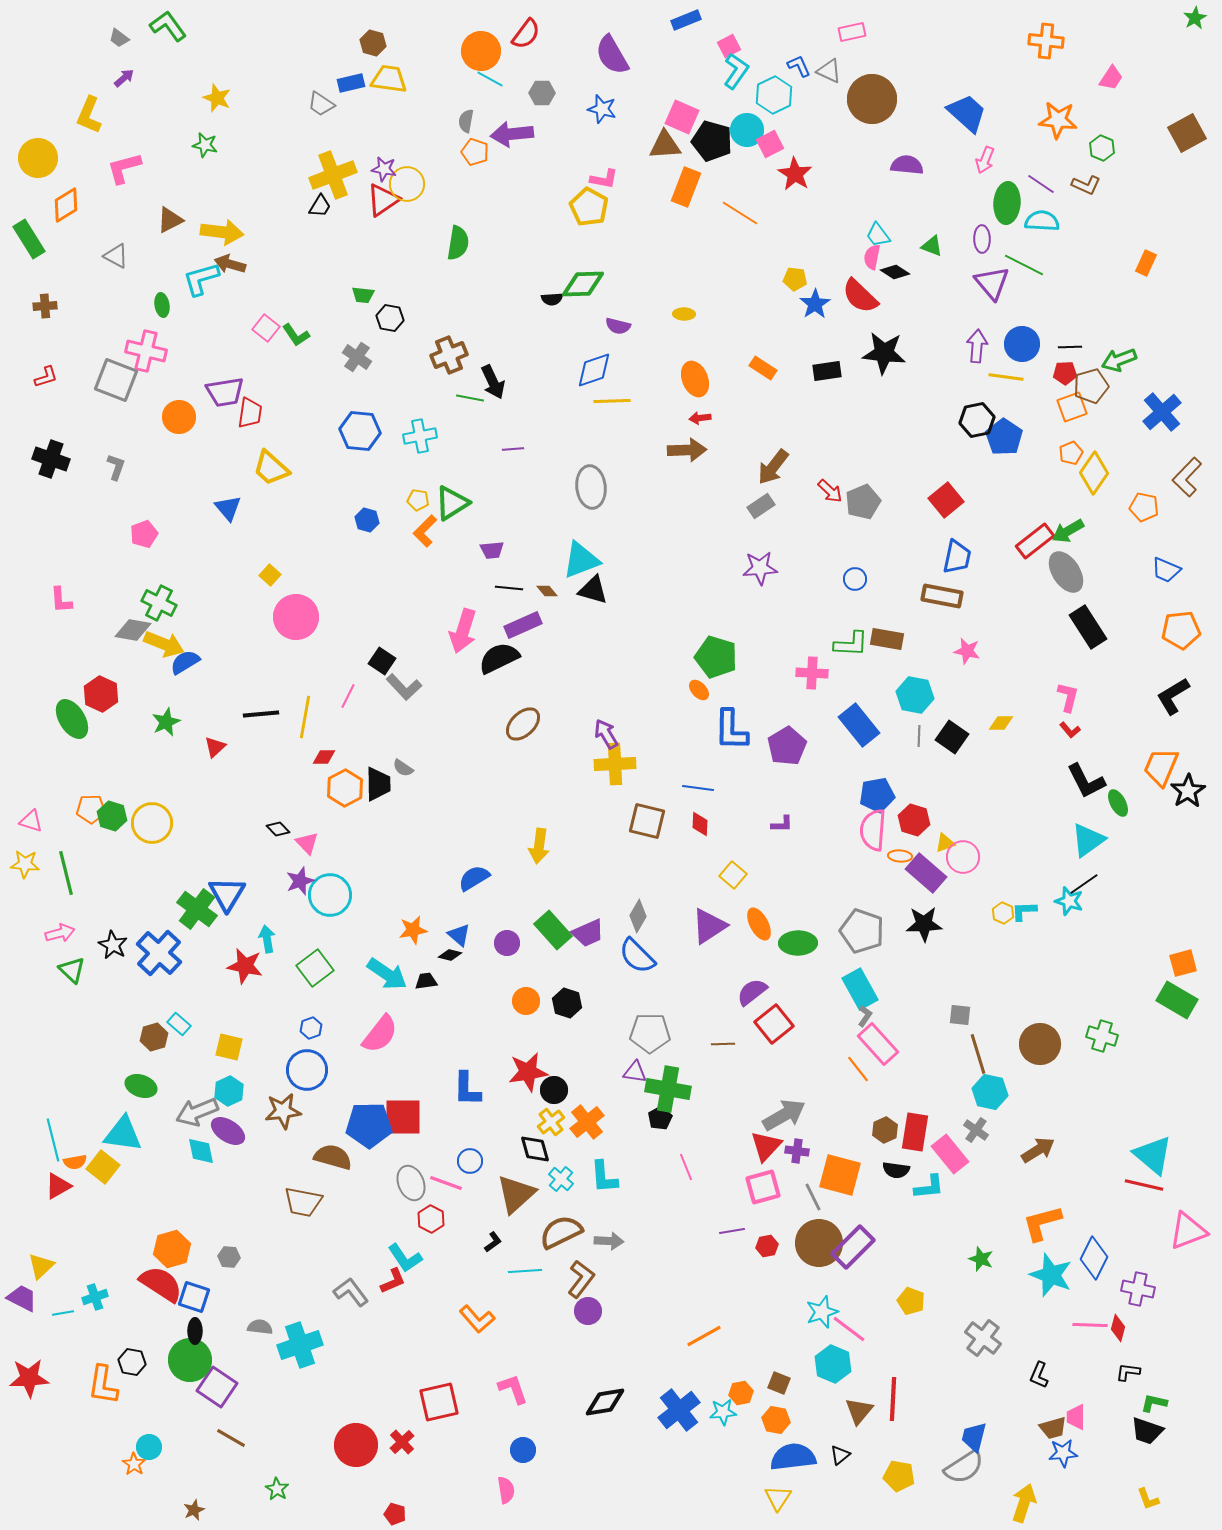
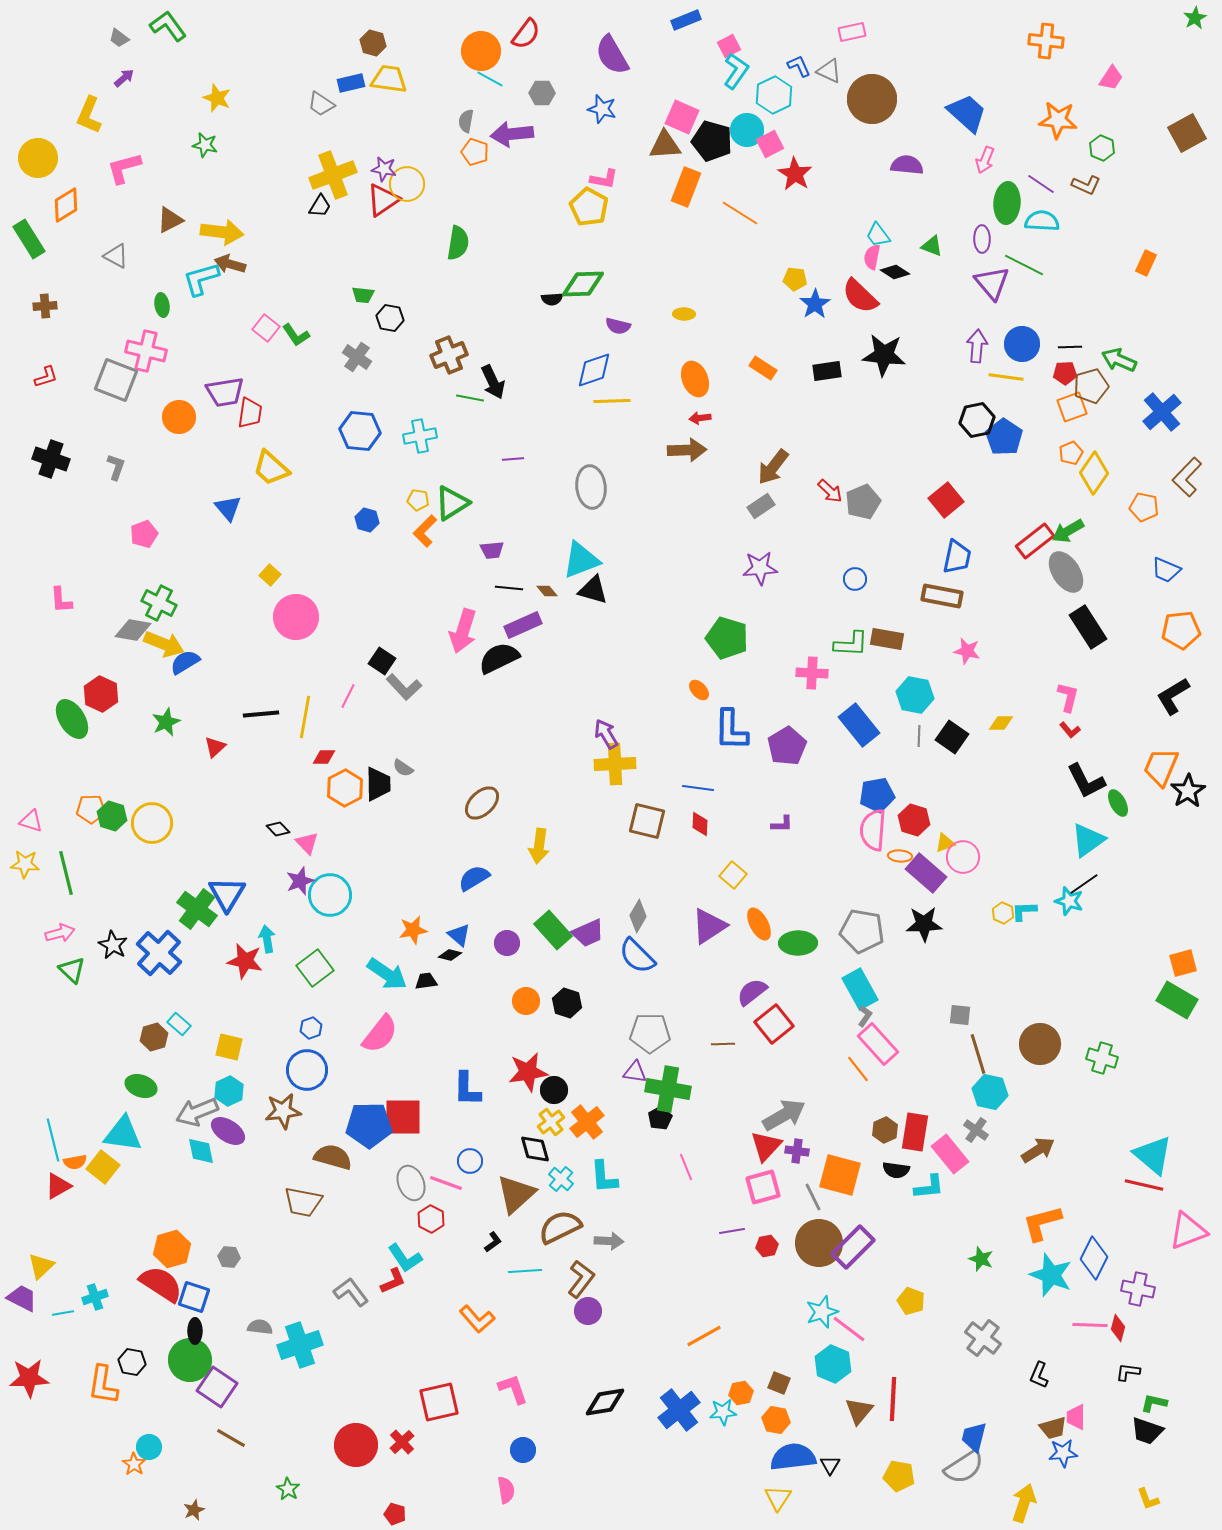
black star at (884, 353): moved 2 px down
green arrow at (1119, 360): rotated 44 degrees clockwise
purple line at (513, 449): moved 10 px down
green pentagon at (716, 657): moved 11 px right, 19 px up
brown ellipse at (523, 724): moved 41 px left, 79 px down
gray pentagon at (862, 931): rotated 9 degrees counterclockwise
red star at (245, 966): moved 5 px up
green cross at (1102, 1036): moved 22 px down
brown semicircle at (561, 1232): moved 1 px left, 5 px up
black triangle at (840, 1455): moved 10 px left, 10 px down; rotated 20 degrees counterclockwise
green star at (277, 1489): moved 11 px right
